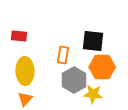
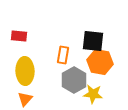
orange hexagon: moved 2 px left, 5 px up; rotated 10 degrees clockwise
